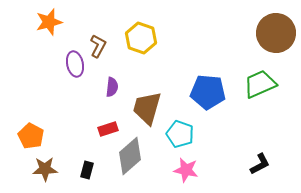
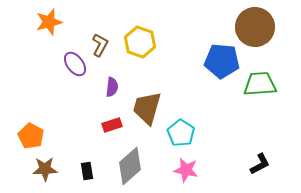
brown circle: moved 21 px left, 6 px up
yellow hexagon: moved 1 px left, 4 px down
brown L-shape: moved 2 px right, 1 px up
purple ellipse: rotated 25 degrees counterclockwise
green trapezoid: rotated 20 degrees clockwise
blue pentagon: moved 14 px right, 31 px up
red rectangle: moved 4 px right, 4 px up
cyan pentagon: moved 1 px right, 1 px up; rotated 12 degrees clockwise
gray diamond: moved 10 px down
black rectangle: moved 1 px down; rotated 24 degrees counterclockwise
